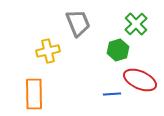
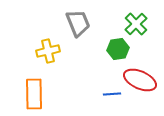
green hexagon: moved 1 px up; rotated 10 degrees clockwise
